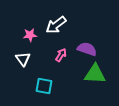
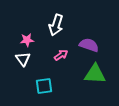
white arrow: rotated 35 degrees counterclockwise
pink star: moved 3 px left, 5 px down
purple semicircle: moved 2 px right, 4 px up
pink arrow: rotated 24 degrees clockwise
cyan square: rotated 18 degrees counterclockwise
